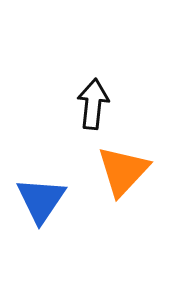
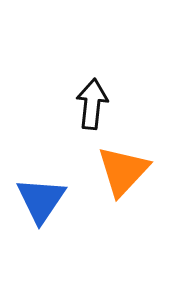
black arrow: moved 1 px left
